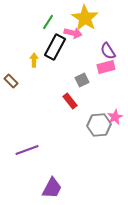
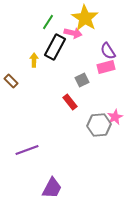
red rectangle: moved 1 px down
